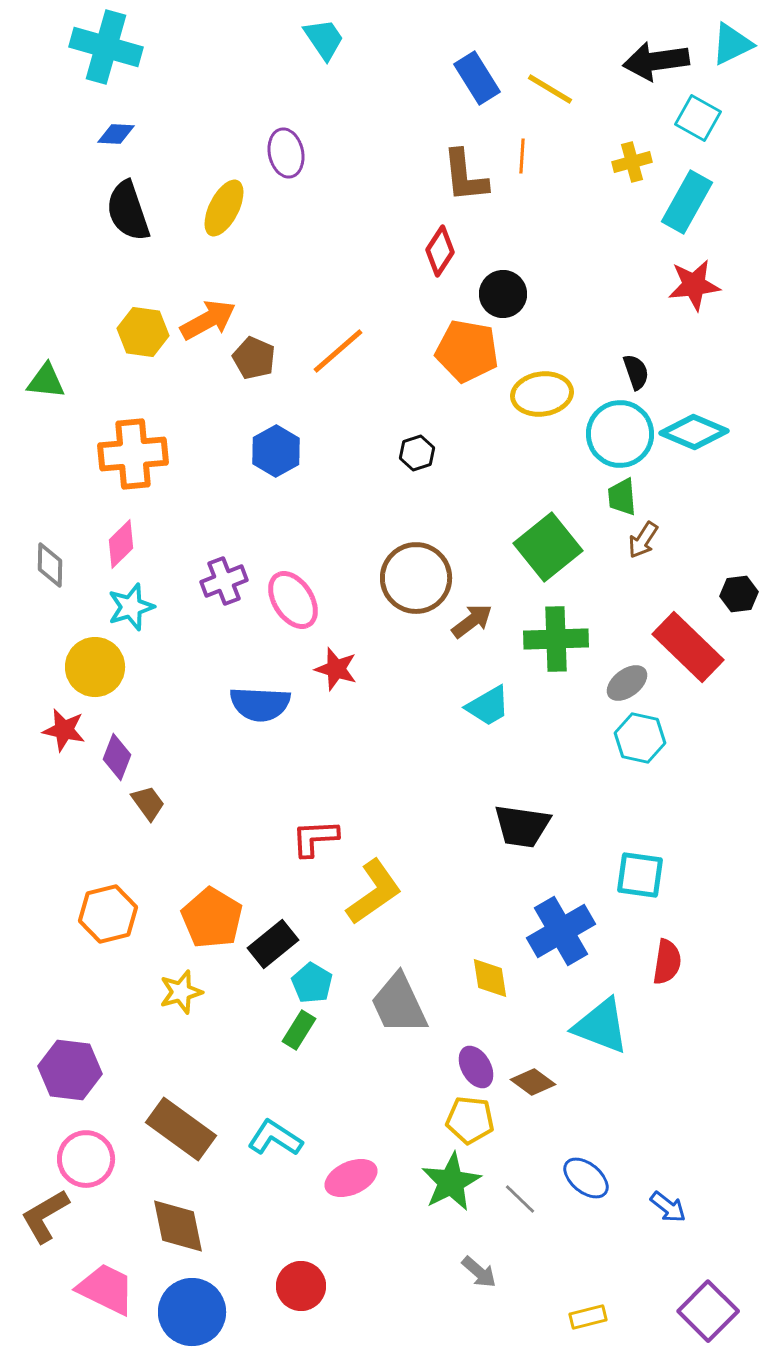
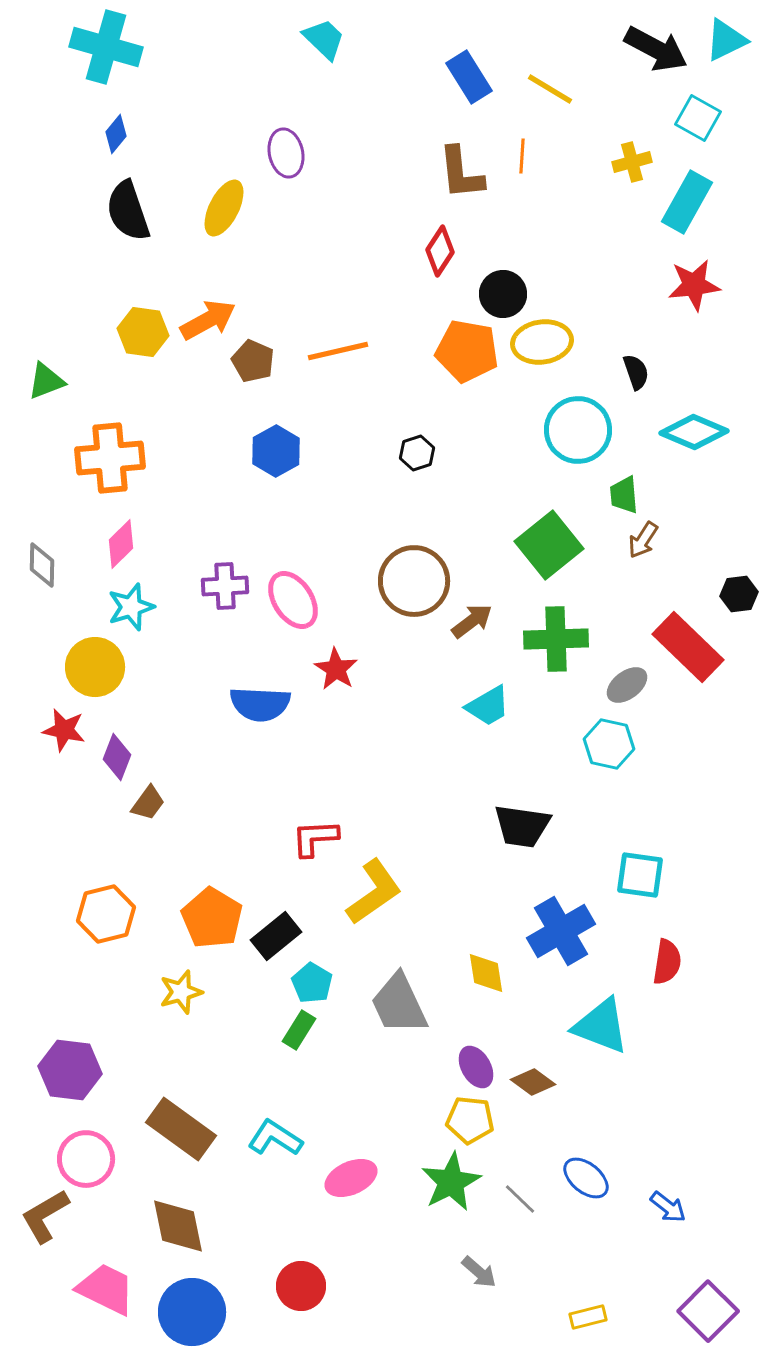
cyan trapezoid at (324, 39): rotated 12 degrees counterclockwise
cyan triangle at (732, 44): moved 6 px left, 4 px up
black arrow at (656, 61): moved 12 px up; rotated 144 degrees counterclockwise
blue rectangle at (477, 78): moved 8 px left, 1 px up
blue diamond at (116, 134): rotated 54 degrees counterclockwise
brown L-shape at (465, 176): moved 4 px left, 3 px up
orange line at (338, 351): rotated 28 degrees clockwise
brown pentagon at (254, 358): moved 1 px left, 3 px down
green triangle at (46, 381): rotated 27 degrees counterclockwise
yellow ellipse at (542, 394): moved 52 px up
cyan circle at (620, 434): moved 42 px left, 4 px up
orange cross at (133, 454): moved 23 px left, 4 px down
green trapezoid at (622, 497): moved 2 px right, 2 px up
green square at (548, 547): moved 1 px right, 2 px up
gray diamond at (50, 565): moved 8 px left
brown circle at (416, 578): moved 2 px left, 3 px down
purple cross at (224, 581): moved 1 px right, 5 px down; rotated 18 degrees clockwise
red star at (336, 669): rotated 15 degrees clockwise
gray ellipse at (627, 683): moved 2 px down
cyan hexagon at (640, 738): moved 31 px left, 6 px down
brown trapezoid at (148, 803): rotated 72 degrees clockwise
orange hexagon at (108, 914): moved 2 px left
black rectangle at (273, 944): moved 3 px right, 8 px up
yellow diamond at (490, 978): moved 4 px left, 5 px up
